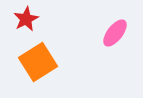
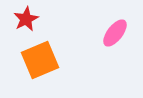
orange square: moved 2 px right, 2 px up; rotated 9 degrees clockwise
